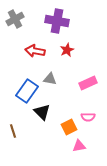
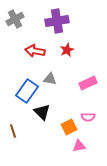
purple cross: rotated 20 degrees counterclockwise
